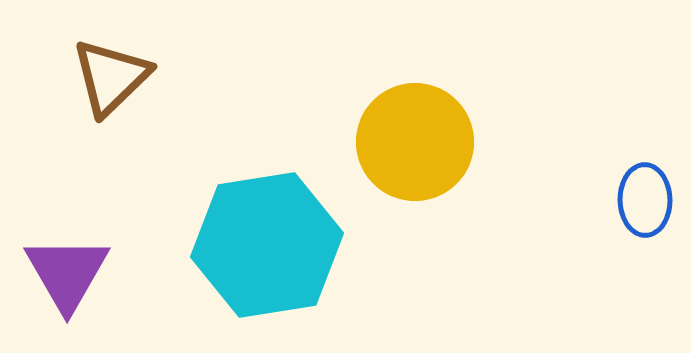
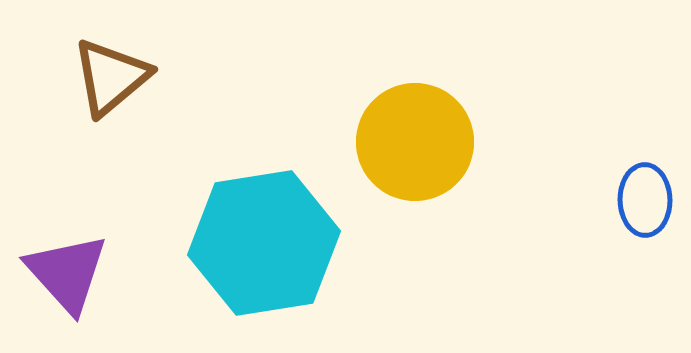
brown triangle: rotated 4 degrees clockwise
cyan hexagon: moved 3 px left, 2 px up
purple triangle: rotated 12 degrees counterclockwise
